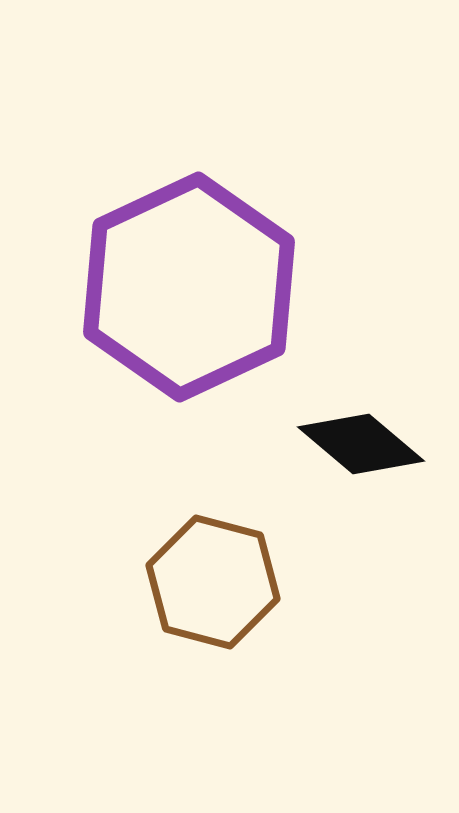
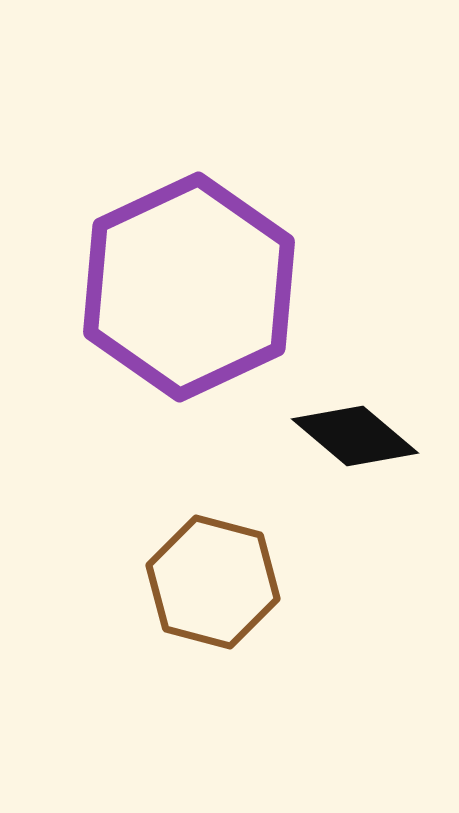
black diamond: moved 6 px left, 8 px up
